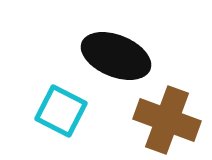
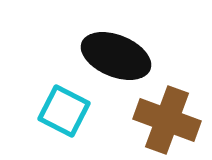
cyan square: moved 3 px right
